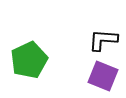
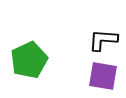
purple square: rotated 12 degrees counterclockwise
